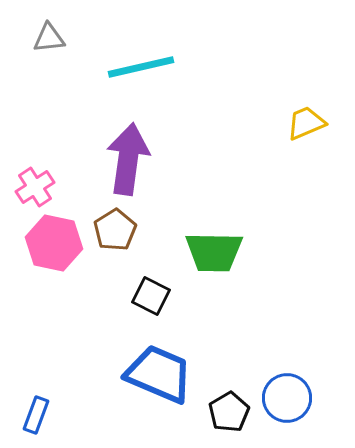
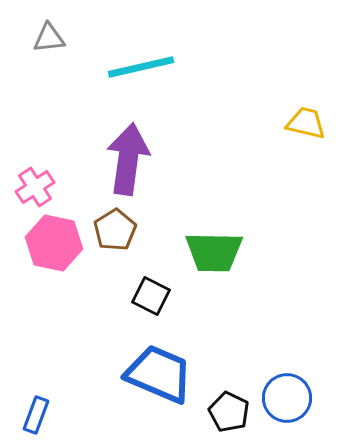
yellow trapezoid: rotated 36 degrees clockwise
black pentagon: rotated 15 degrees counterclockwise
